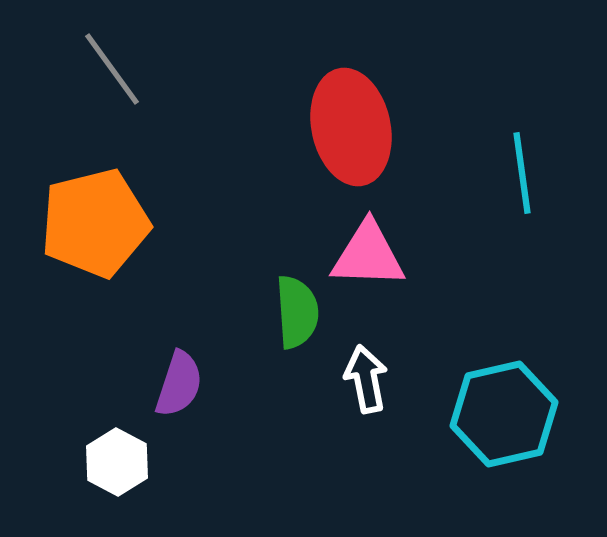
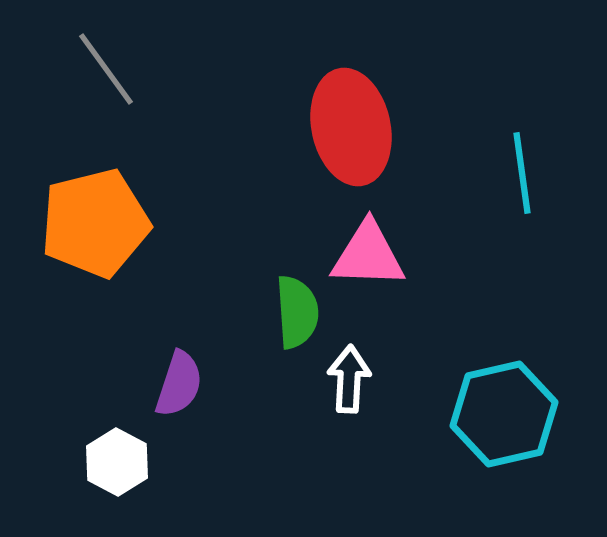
gray line: moved 6 px left
white arrow: moved 17 px left; rotated 14 degrees clockwise
